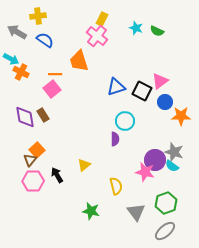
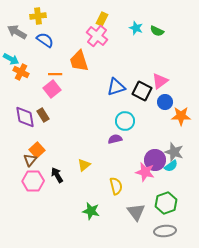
purple semicircle: rotated 104 degrees counterclockwise
cyan semicircle: moved 1 px left; rotated 72 degrees counterclockwise
gray ellipse: rotated 35 degrees clockwise
